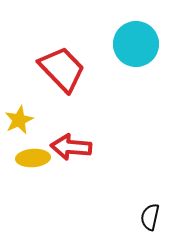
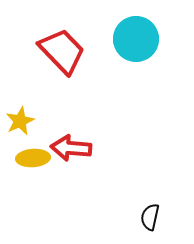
cyan circle: moved 5 px up
red trapezoid: moved 18 px up
yellow star: moved 1 px right, 1 px down
red arrow: moved 1 px down
